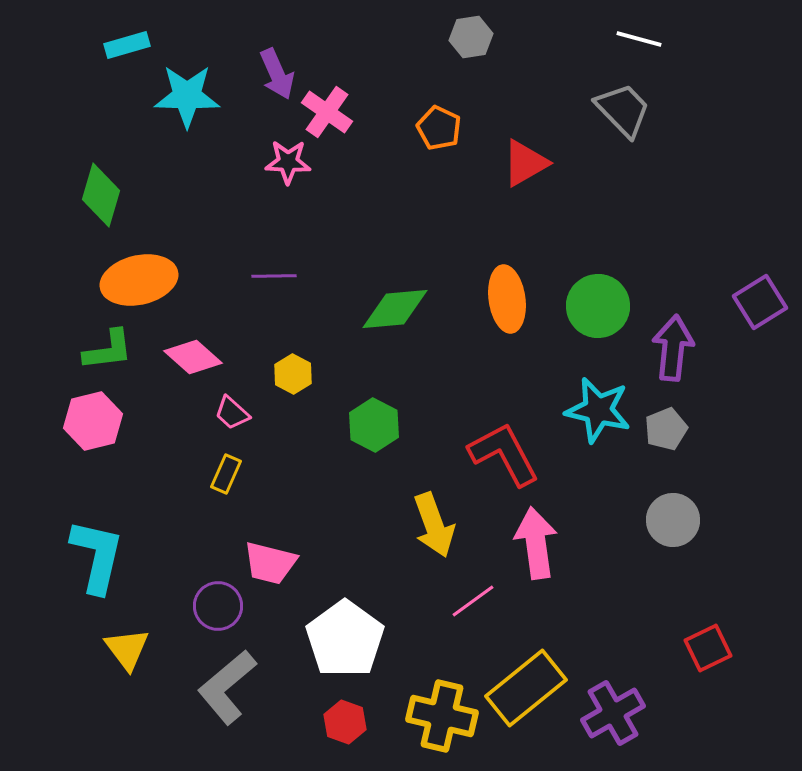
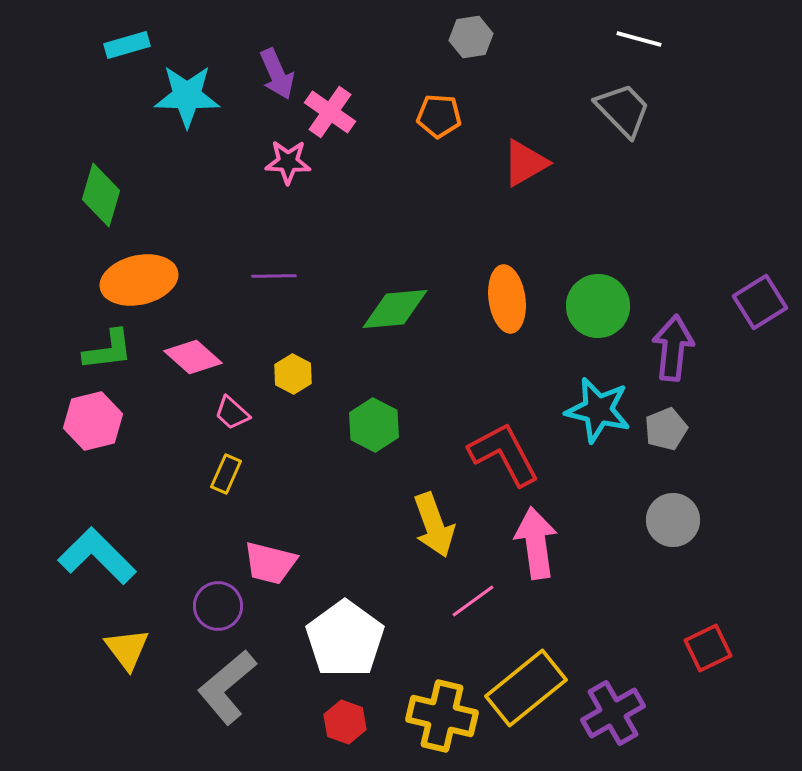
pink cross at (327, 112): moved 3 px right
orange pentagon at (439, 128): moved 12 px up; rotated 21 degrees counterclockwise
cyan L-shape at (97, 556): rotated 58 degrees counterclockwise
